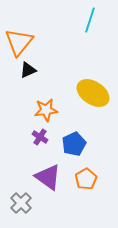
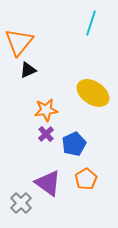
cyan line: moved 1 px right, 3 px down
purple cross: moved 6 px right, 3 px up; rotated 14 degrees clockwise
purple triangle: moved 6 px down
